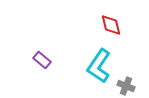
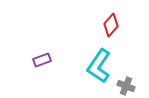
red diamond: rotated 55 degrees clockwise
purple rectangle: rotated 60 degrees counterclockwise
